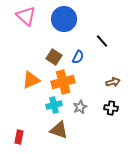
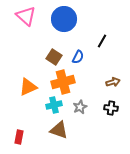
black line: rotated 72 degrees clockwise
orange triangle: moved 3 px left, 7 px down
